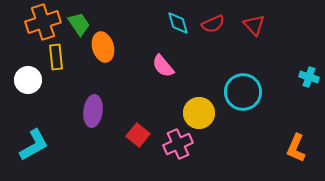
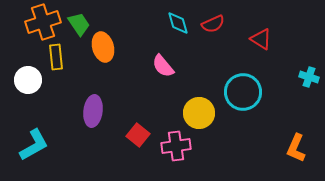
red triangle: moved 7 px right, 14 px down; rotated 15 degrees counterclockwise
pink cross: moved 2 px left, 2 px down; rotated 16 degrees clockwise
